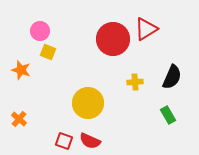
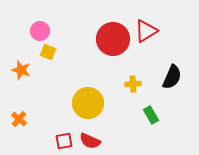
red triangle: moved 2 px down
yellow cross: moved 2 px left, 2 px down
green rectangle: moved 17 px left
red square: rotated 30 degrees counterclockwise
